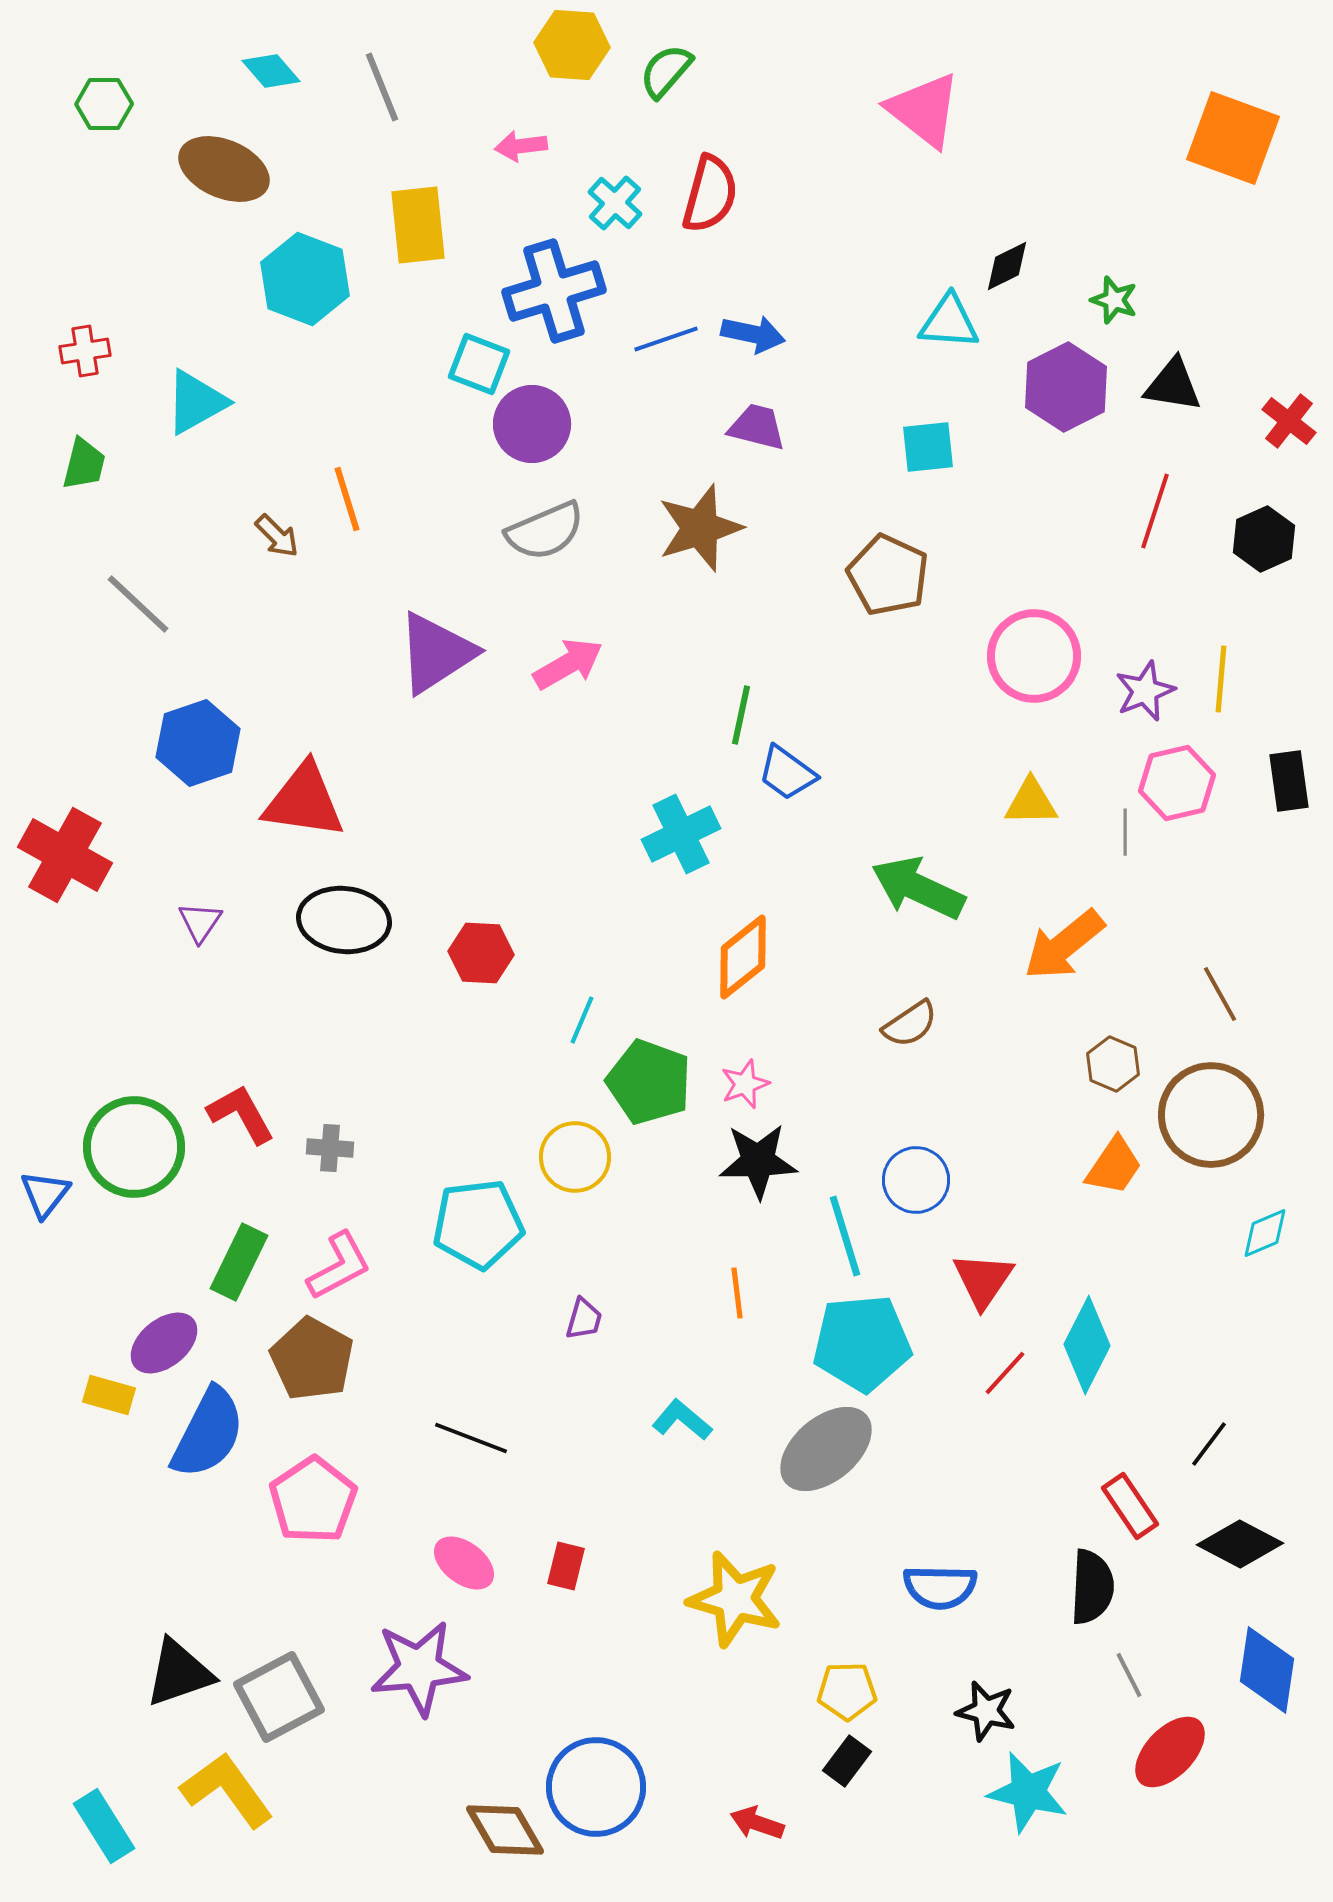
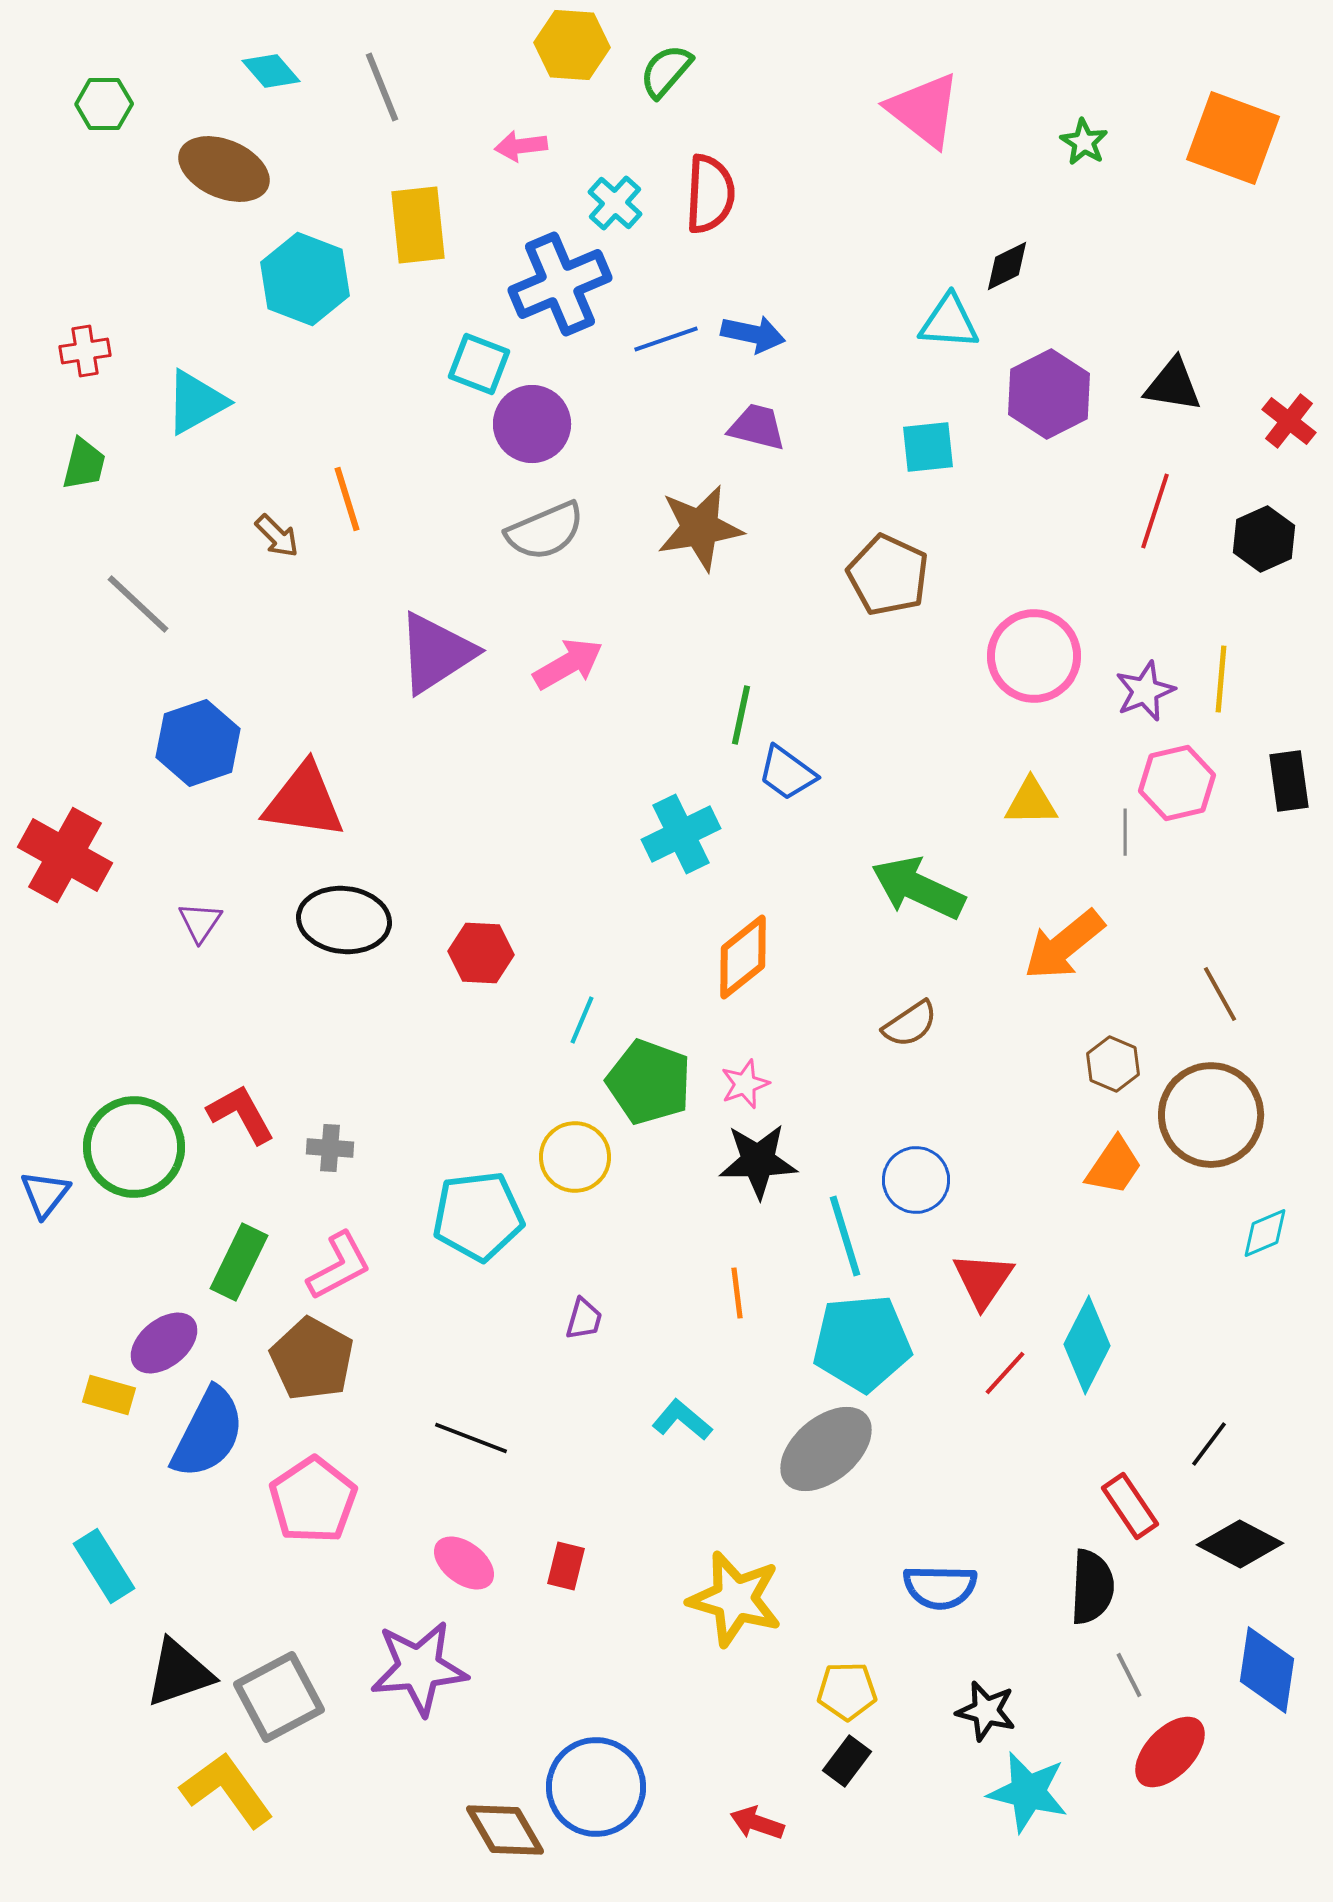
red semicircle at (710, 194): rotated 12 degrees counterclockwise
blue cross at (554, 291): moved 6 px right, 7 px up; rotated 6 degrees counterclockwise
green star at (1114, 300): moved 30 px left, 158 px up; rotated 12 degrees clockwise
purple hexagon at (1066, 387): moved 17 px left, 7 px down
brown star at (700, 528): rotated 8 degrees clockwise
cyan pentagon at (478, 1224): moved 8 px up
cyan rectangle at (104, 1826): moved 260 px up
